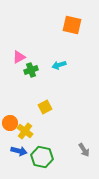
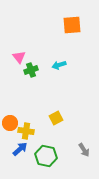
orange square: rotated 18 degrees counterclockwise
pink triangle: rotated 40 degrees counterclockwise
yellow square: moved 11 px right, 11 px down
yellow cross: moved 1 px right; rotated 28 degrees counterclockwise
blue arrow: moved 1 px right, 2 px up; rotated 56 degrees counterclockwise
green hexagon: moved 4 px right, 1 px up
